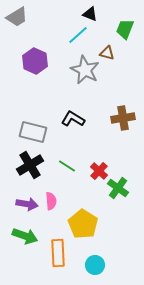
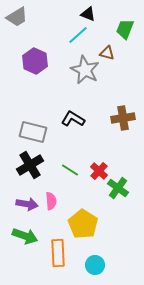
black triangle: moved 2 px left
green line: moved 3 px right, 4 px down
